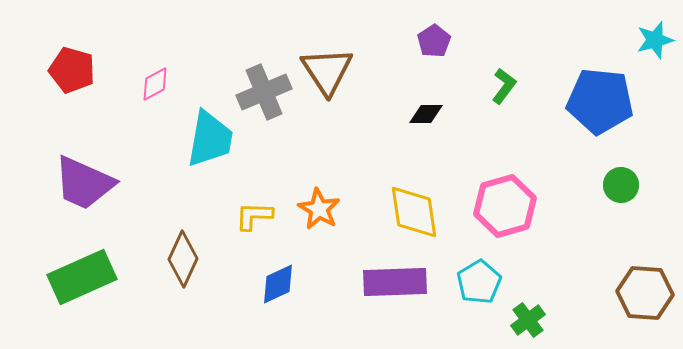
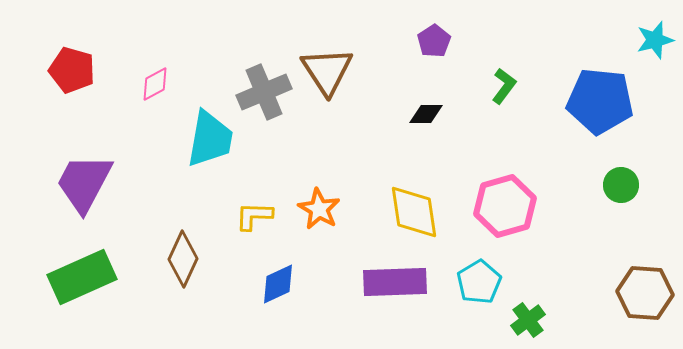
purple trapezoid: rotated 94 degrees clockwise
